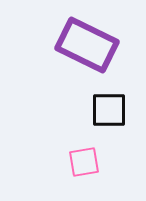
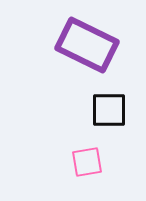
pink square: moved 3 px right
